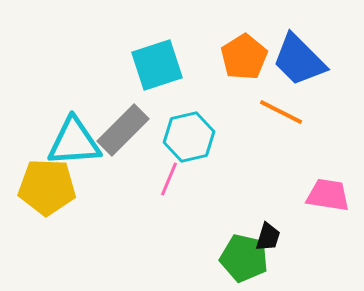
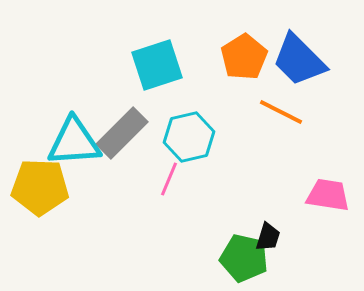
gray rectangle: moved 1 px left, 3 px down
yellow pentagon: moved 7 px left
